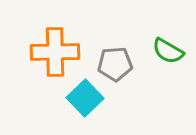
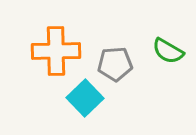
orange cross: moved 1 px right, 1 px up
